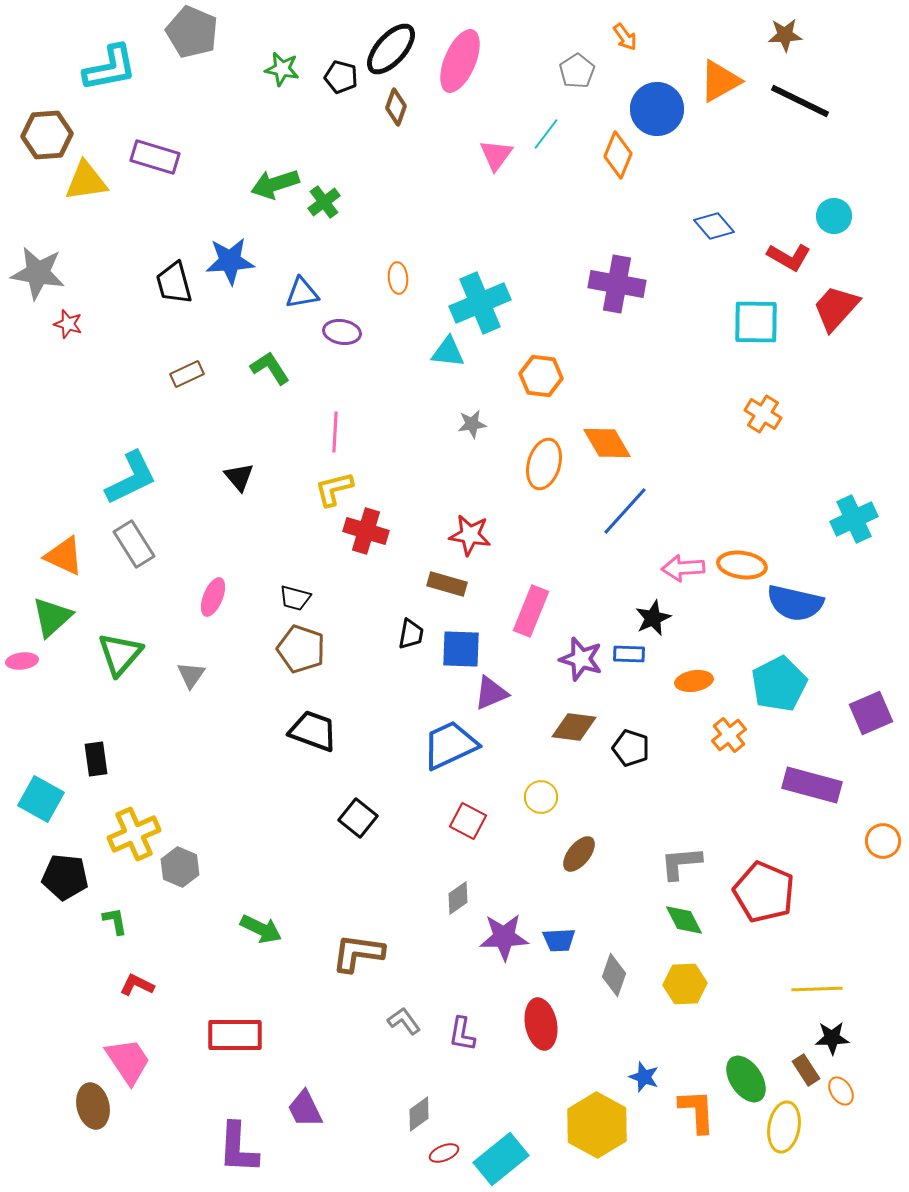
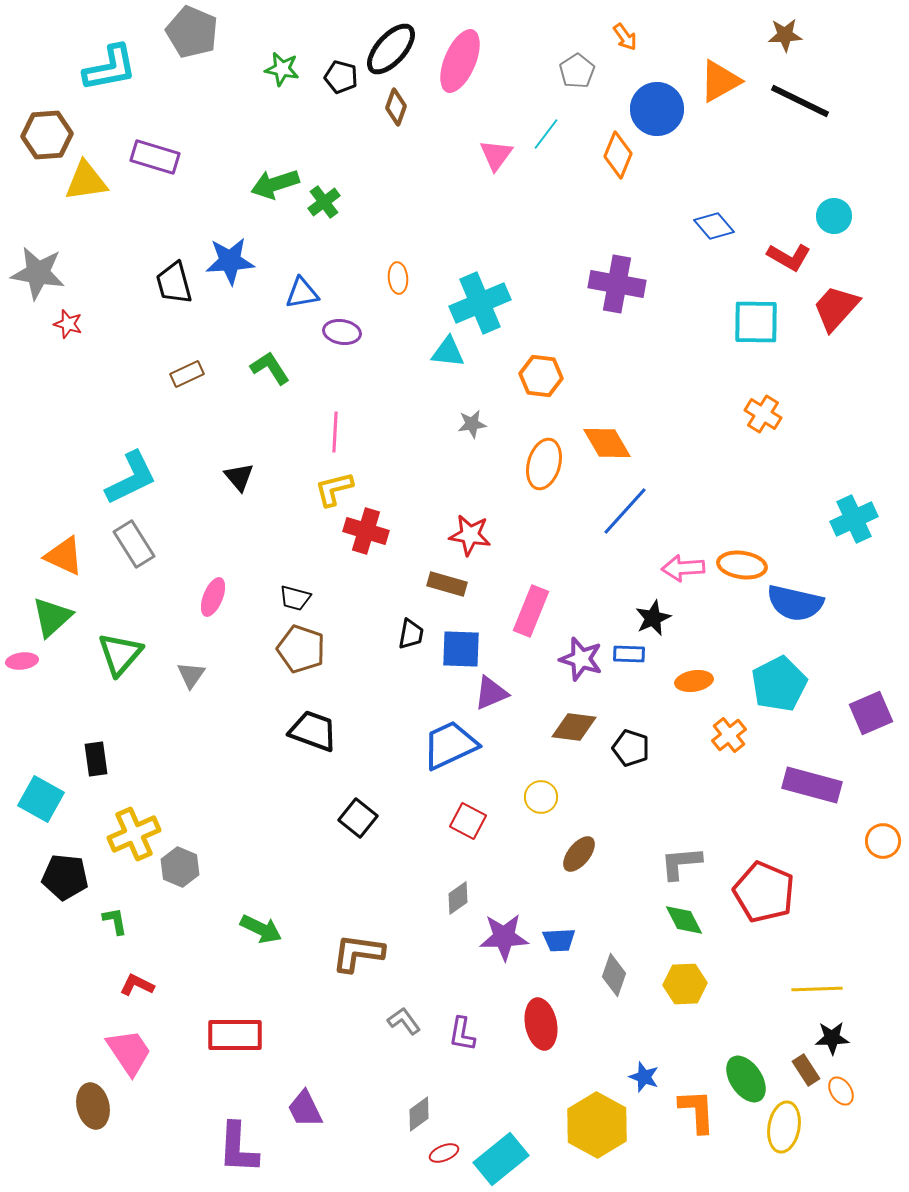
pink trapezoid at (128, 1061): moved 1 px right, 9 px up
